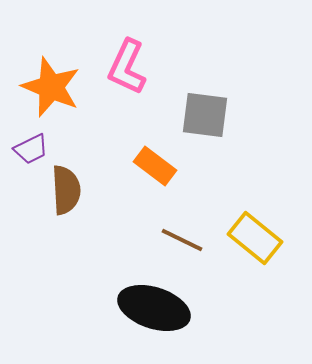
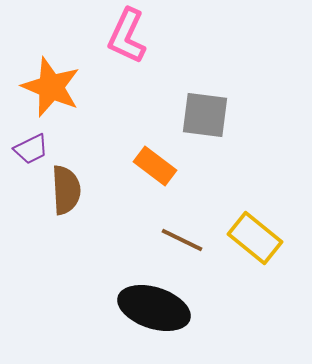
pink L-shape: moved 31 px up
